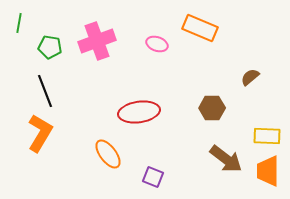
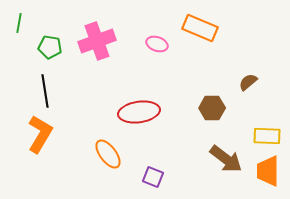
brown semicircle: moved 2 px left, 5 px down
black line: rotated 12 degrees clockwise
orange L-shape: moved 1 px down
